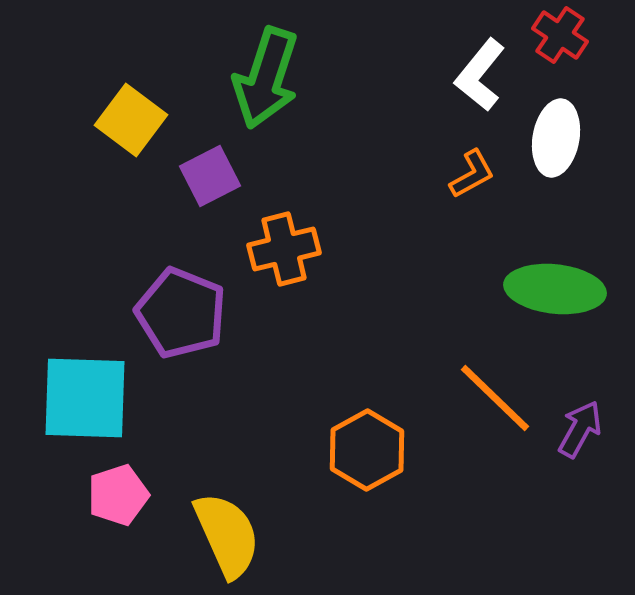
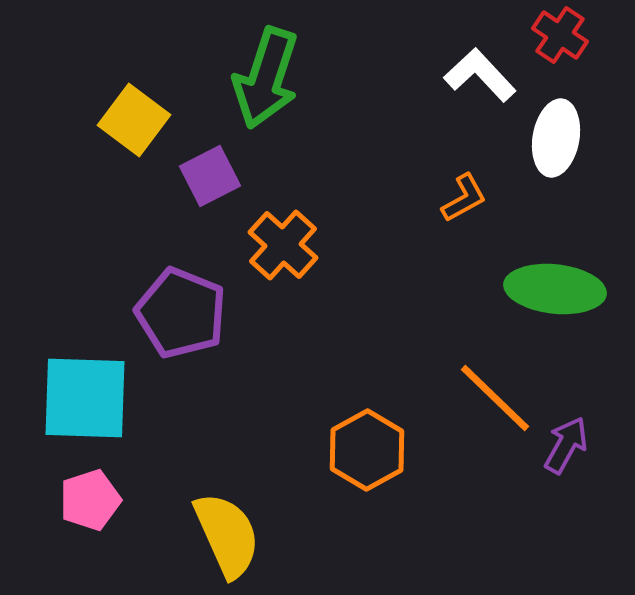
white L-shape: rotated 98 degrees clockwise
yellow square: moved 3 px right
orange L-shape: moved 8 px left, 24 px down
orange cross: moved 1 px left, 4 px up; rotated 34 degrees counterclockwise
purple arrow: moved 14 px left, 16 px down
pink pentagon: moved 28 px left, 5 px down
